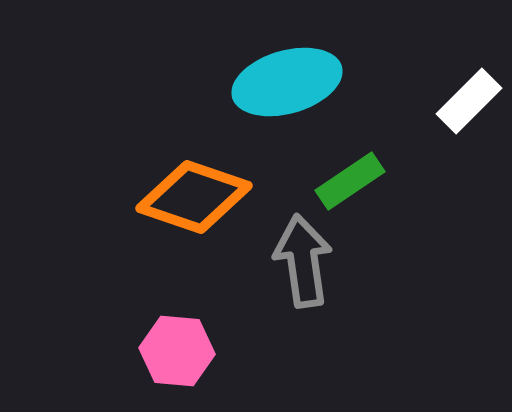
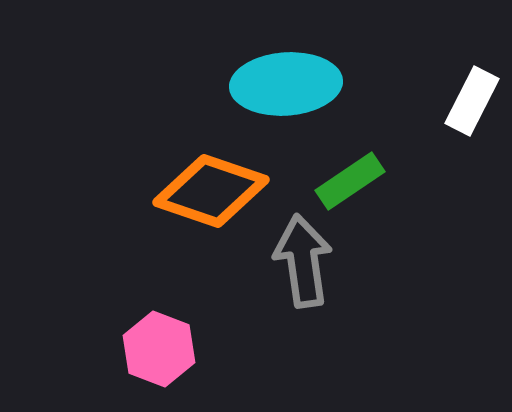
cyan ellipse: moved 1 px left, 2 px down; rotated 12 degrees clockwise
white rectangle: moved 3 px right; rotated 18 degrees counterclockwise
orange diamond: moved 17 px right, 6 px up
pink hexagon: moved 18 px left, 2 px up; rotated 16 degrees clockwise
